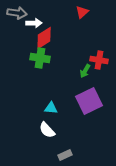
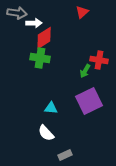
white semicircle: moved 1 px left, 3 px down
